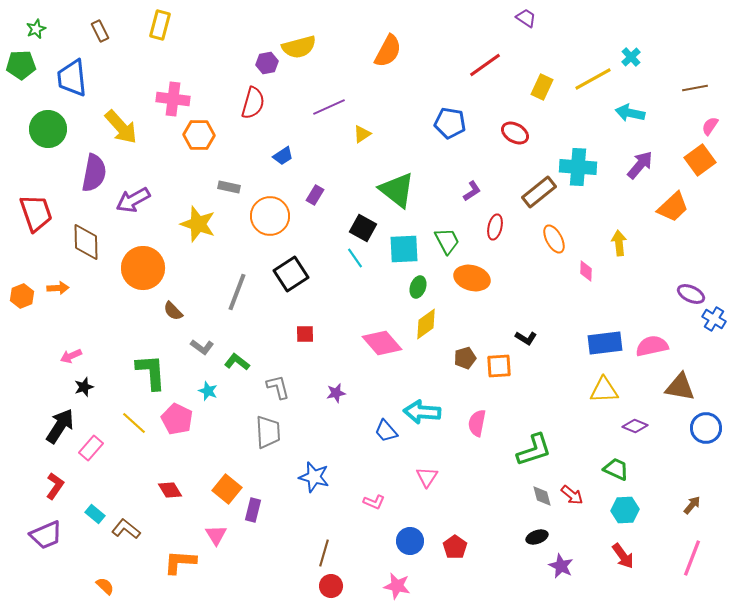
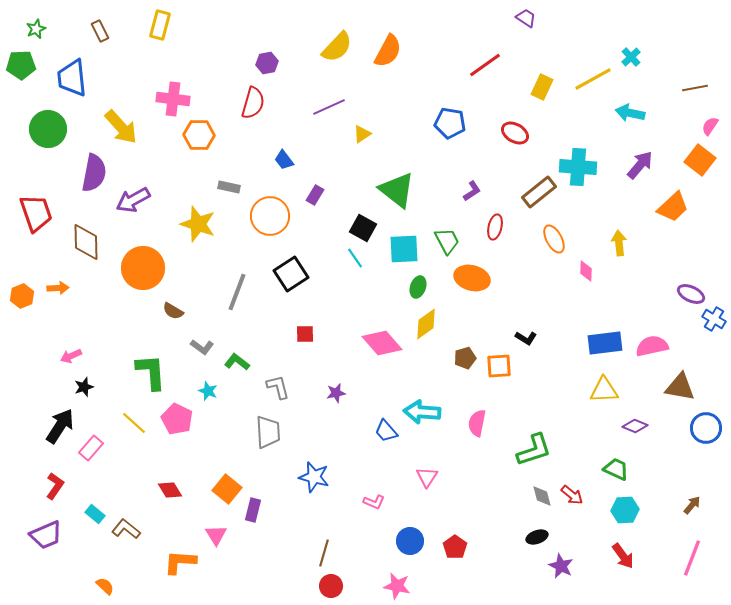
yellow semicircle at (299, 47): moved 38 px right; rotated 32 degrees counterclockwise
blue trapezoid at (283, 156): moved 1 px right, 4 px down; rotated 85 degrees clockwise
orange square at (700, 160): rotated 16 degrees counterclockwise
brown semicircle at (173, 311): rotated 15 degrees counterclockwise
